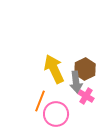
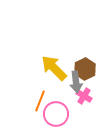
yellow arrow: moved 1 px up; rotated 20 degrees counterclockwise
pink cross: moved 2 px left
